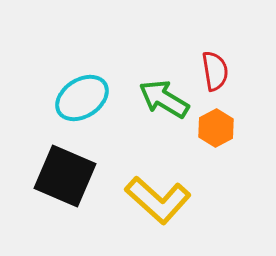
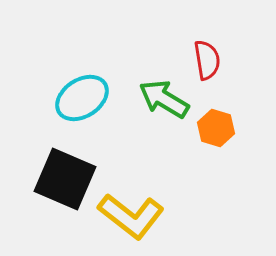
red semicircle: moved 8 px left, 11 px up
orange hexagon: rotated 15 degrees counterclockwise
black square: moved 3 px down
yellow L-shape: moved 27 px left, 16 px down; rotated 4 degrees counterclockwise
